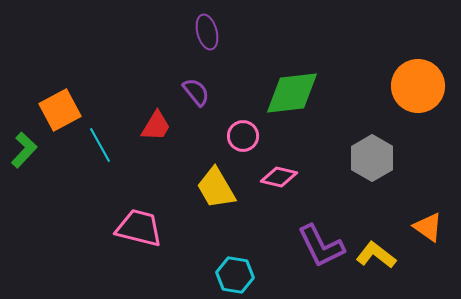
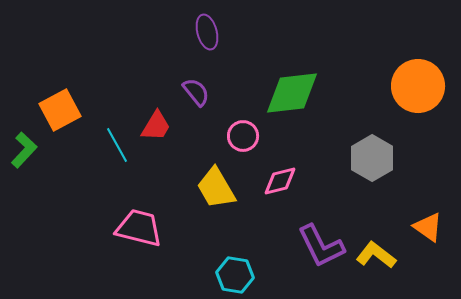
cyan line: moved 17 px right
pink diamond: moved 1 px right, 4 px down; rotated 27 degrees counterclockwise
